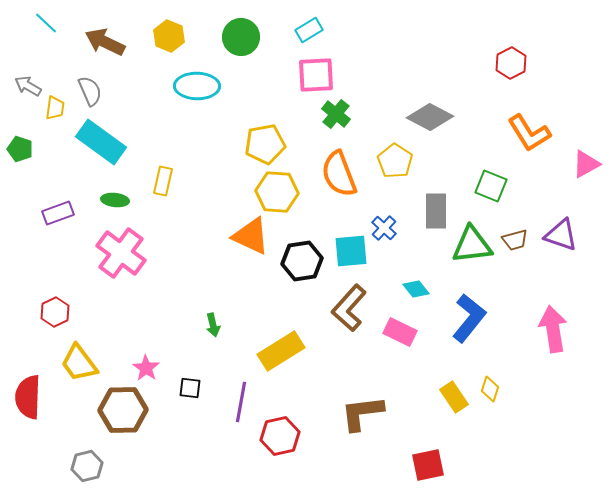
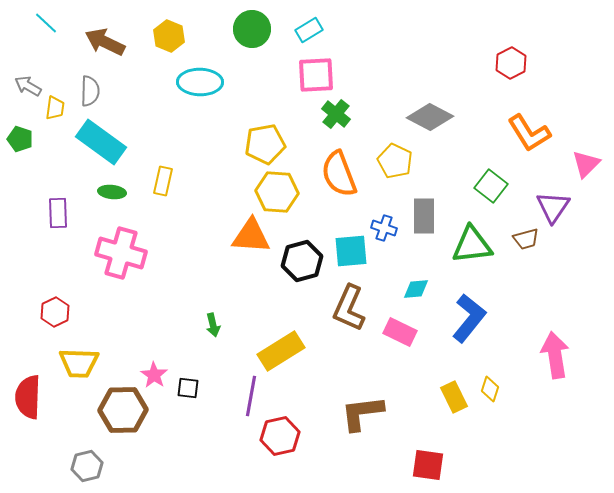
green circle at (241, 37): moved 11 px right, 8 px up
cyan ellipse at (197, 86): moved 3 px right, 4 px up
gray semicircle at (90, 91): rotated 24 degrees clockwise
green pentagon at (20, 149): moved 10 px up
yellow pentagon at (395, 161): rotated 8 degrees counterclockwise
pink triangle at (586, 164): rotated 16 degrees counterclockwise
green square at (491, 186): rotated 16 degrees clockwise
green ellipse at (115, 200): moved 3 px left, 8 px up
gray rectangle at (436, 211): moved 12 px left, 5 px down
purple rectangle at (58, 213): rotated 72 degrees counterclockwise
blue cross at (384, 228): rotated 25 degrees counterclockwise
purple triangle at (561, 235): moved 8 px left, 28 px up; rotated 45 degrees clockwise
orange triangle at (251, 236): rotated 21 degrees counterclockwise
brown trapezoid at (515, 240): moved 11 px right, 1 px up
pink cross at (121, 253): rotated 21 degrees counterclockwise
black hexagon at (302, 261): rotated 6 degrees counterclockwise
cyan diamond at (416, 289): rotated 56 degrees counterclockwise
brown L-shape at (349, 308): rotated 18 degrees counterclockwise
pink arrow at (553, 329): moved 2 px right, 26 px down
yellow trapezoid at (79, 363): rotated 51 degrees counterclockwise
pink star at (146, 368): moved 8 px right, 7 px down
black square at (190, 388): moved 2 px left
yellow rectangle at (454, 397): rotated 8 degrees clockwise
purple line at (241, 402): moved 10 px right, 6 px up
red square at (428, 465): rotated 20 degrees clockwise
